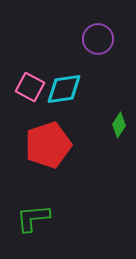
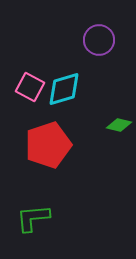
purple circle: moved 1 px right, 1 px down
cyan diamond: rotated 9 degrees counterclockwise
green diamond: rotated 70 degrees clockwise
